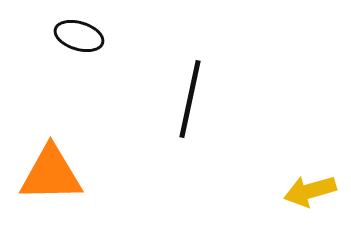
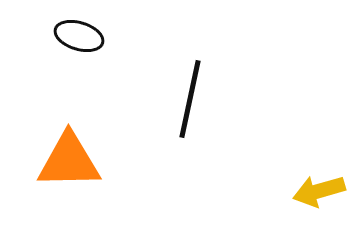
orange triangle: moved 18 px right, 13 px up
yellow arrow: moved 9 px right
